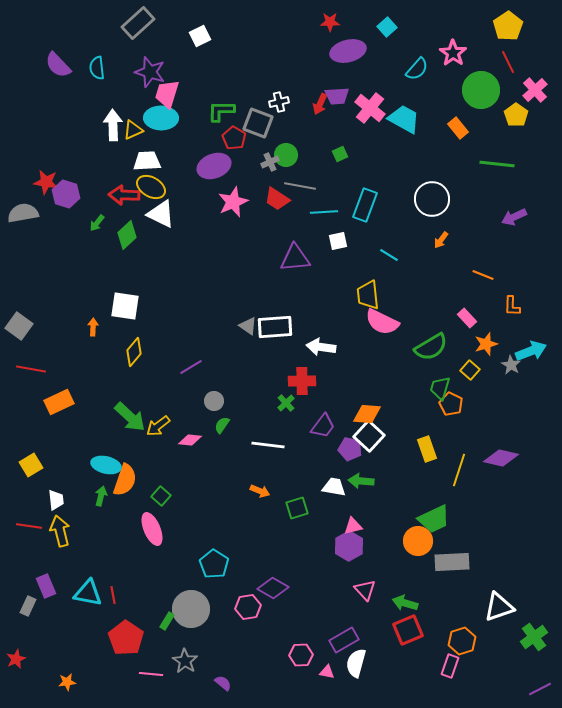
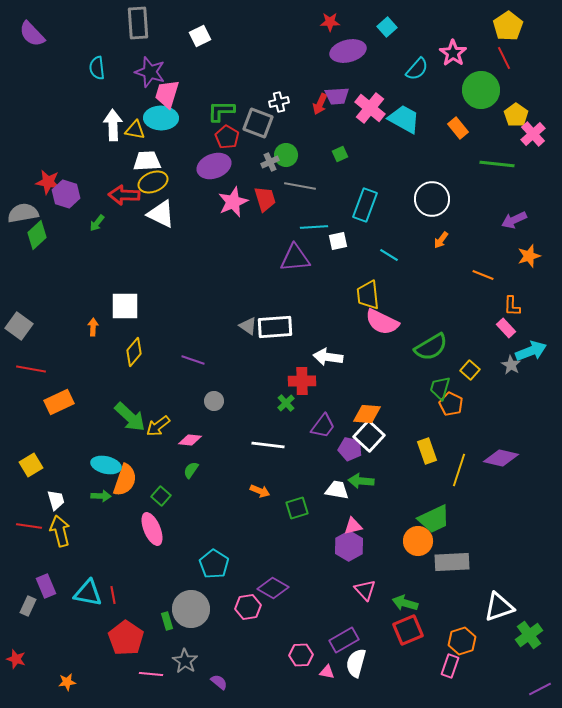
gray rectangle at (138, 23): rotated 52 degrees counterclockwise
red line at (508, 62): moved 4 px left, 4 px up
purple semicircle at (58, 65): moved 26 px left, 31 px up
pink cross at (535, 90): moved 2 px left, 44 px down
yellow triangle at (133, 130): moved 2 px right; rotated 35 degrees clockwise
red pentagon at (234, 138): moved 7 px left, 1 px up
red star at (46, 182): moved 2 px right
yellow ellipse at (151, 187): moved 2 px right, 5 px up; rotated 52 degrees counterclockwise
red trapezoid at (277, 199): moved 12 px left; rotated 140 degrees counterclockwise
cyan line at (324, 212): moved 10 px left, 15 px down
purple arrow at (514, 217): moved 3 px down
green diamond at (127, 235): moved 90 px left
white square at (125, 306): rotated 8 degrees counterclockwise
pink rectangle at (467, 318): moved 39 px right, 10 px down
orange star at (486, 344): moved 43 px right, 88 px up
white arrow at (321, 347): moved 7 px right, 10 px down
purple line at (191, 367): moved 2 px right, 7 px up; rotated 50 degrees clockwise
green semicircle at (222, 425): moved 31 px left, 45 px down
yellow rectangle at (427, 449): moved 2 px down
white trapezoid at (334, 487): moved 3 px right, 3 px down
green arrow at (101, 496): rotated 78 degrees clockwise
white trapezoid at (56, 500): rotated 10 degrees counterclockwise
green rectangle at (167, 621): rotated 48 degrees counterclockwise
green cross at (534, 637): moved 5 px left, 2 px up
red star at (16, 659): rotated 30 degrees counterclockwise
purple semicircle at (223, 683): moved 4 px left, 1 px up
